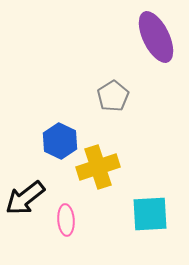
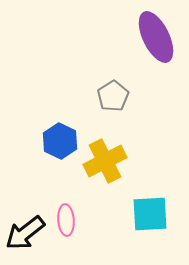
yellow cross: moved 7 px right, 6 px up; rotated 9 degrees counterclockwise
black arrow: moved 35 px down
